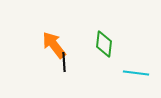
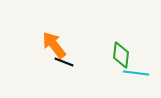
green diamond: moved 17 px right, 11 px down
black line: rotated 66 degrees counterclockwise
